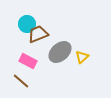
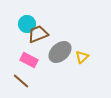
pink rectangle: moved 1 px right, 1 px up
